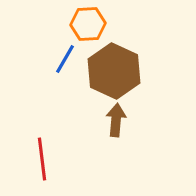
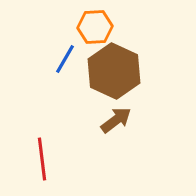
orange hexagon: moved 7 px right, 3 px down
brown arrow: rotated 48 degrees clockwise
